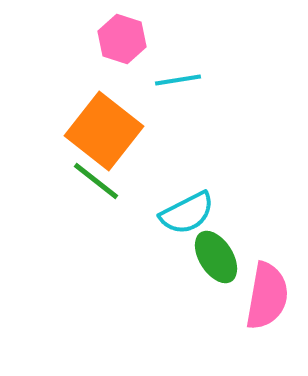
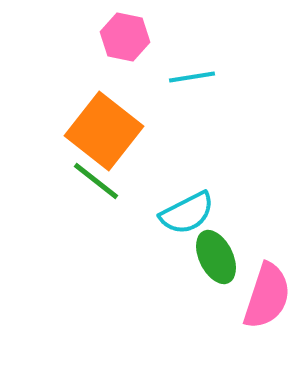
pink hexagon: moved 3 px right, 2 px up; rotated 6 degrees counterclockwise
cyan line: moved 14 px right, 3 px up
green ellipse: rotated 6 degrees clockwise
pink semicircle: rotated 8 degrees clockwise
